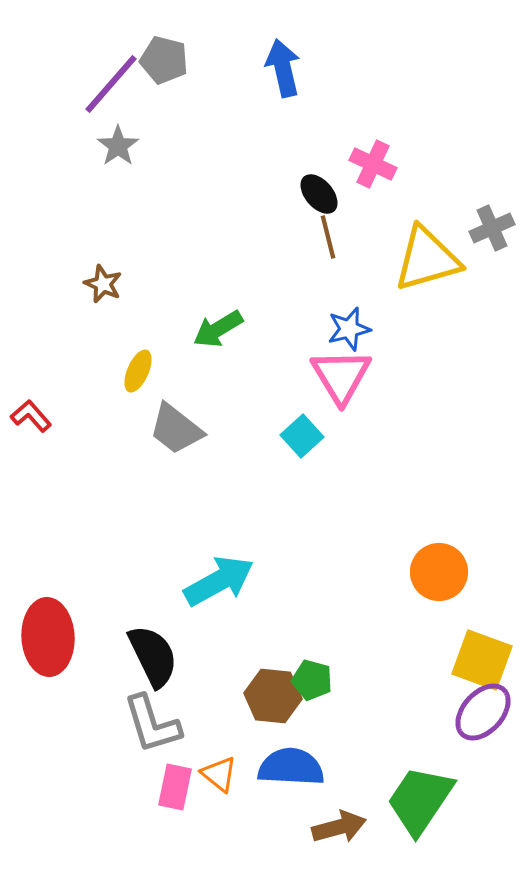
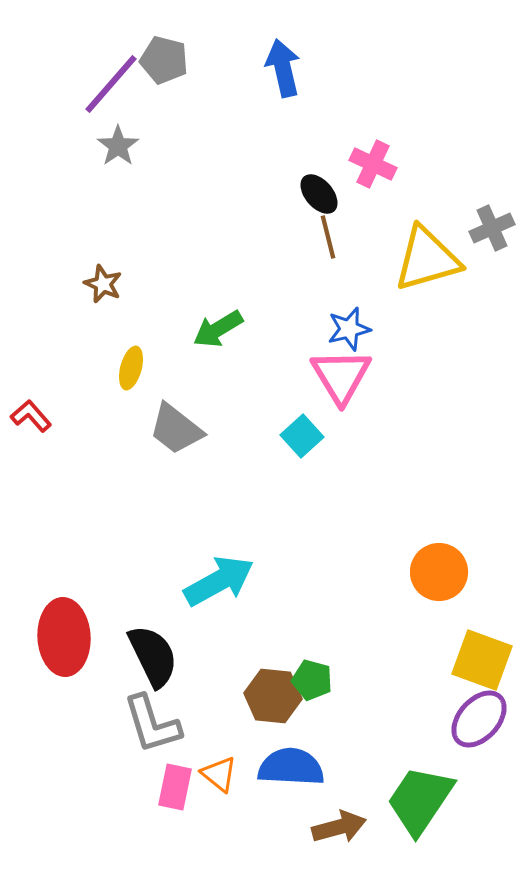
yellow ellipse: moved 7 px left, 3 px up; rotated 9 degrees counterclockwise
red ellipse: moved 16 px right
purple ellipse: moved 4 px left, 7 px down
